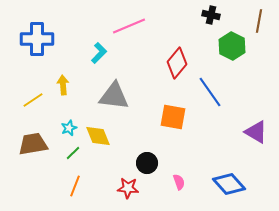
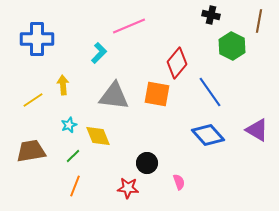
orange square: moved 16 px left, 23 px up
cyan star: moved 3 px up
purple triangle: moved 1 px right, 2 px up
brown trapezoid: moved 2 px left, 7 px down
green line: moved 3 px down
blue diamond: moved 21 px left, 49 px up
